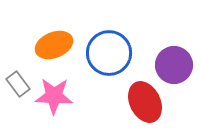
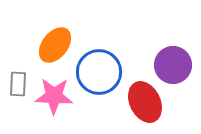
orange ellipse: moved 1 px right; rotated 30 degrees counterclockwise
blue circle: moved 10 px left, 19 px down
purple circle: moved 1 px left
gray rectangle: rotated 40 degrees clockwise
